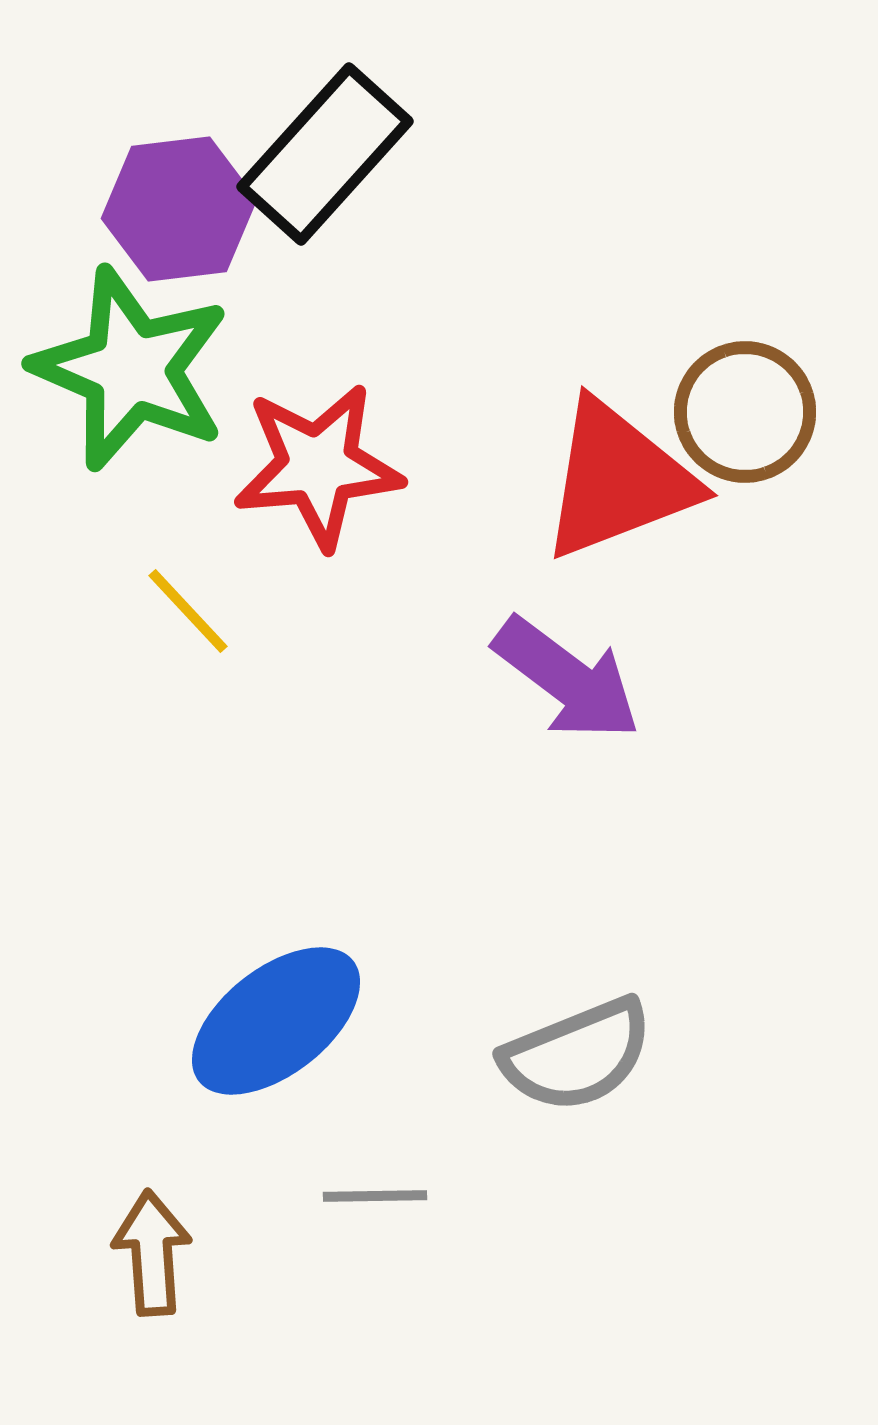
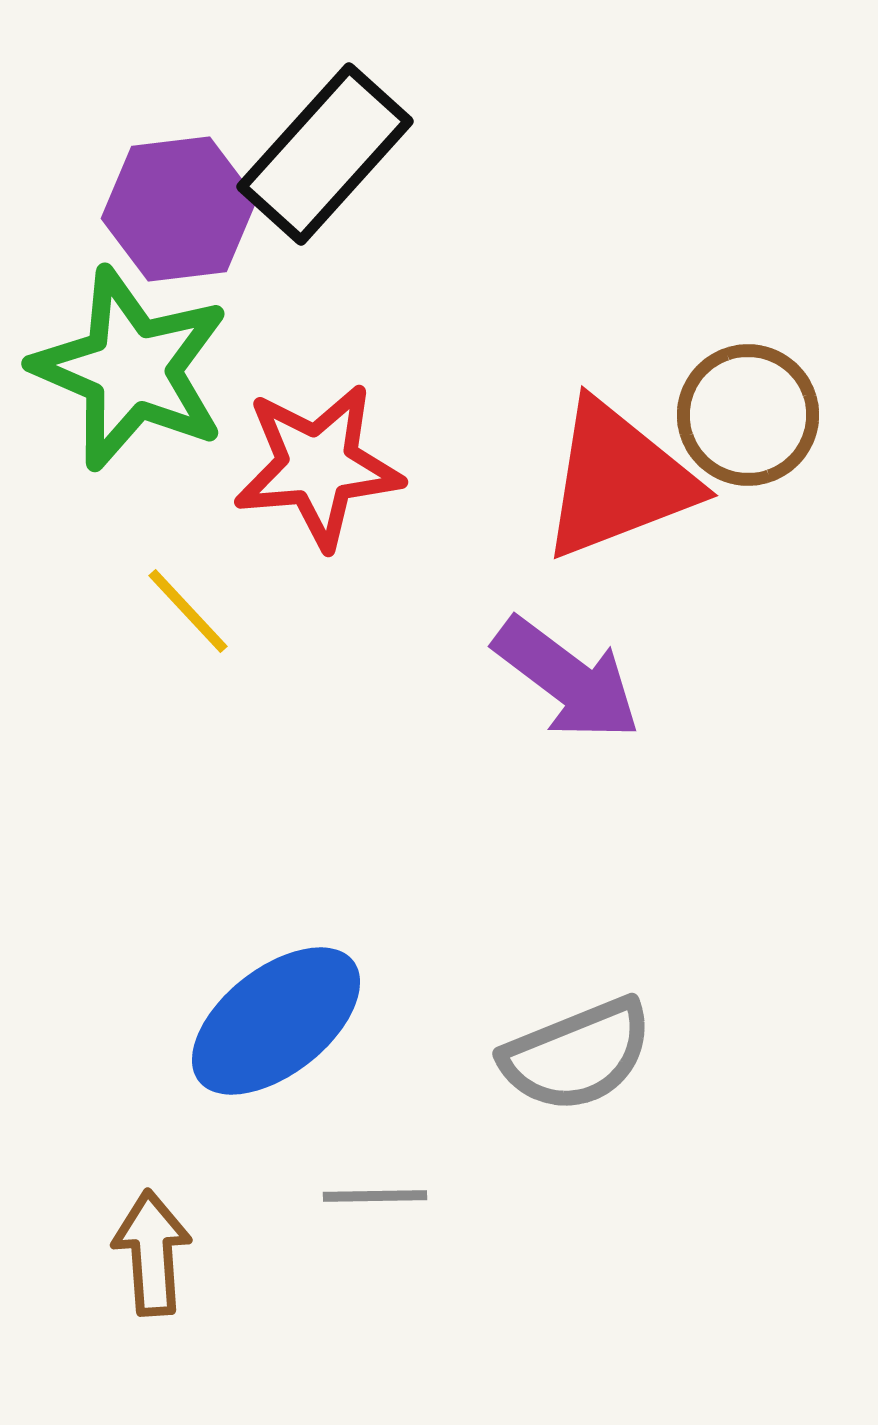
brown circle: moved 3 px right, 3 px down
